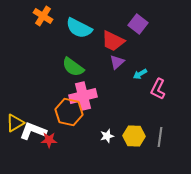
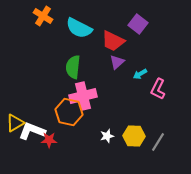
green semicircle: rotated 60 degrees clockwise
white L-shape: moved 1 px left
gray line: moved 2 px left, 5 px down; rotated 24 degrees clockwise
